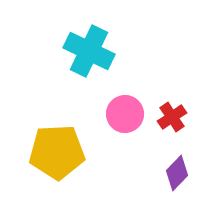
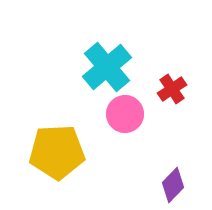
cyan cross: moved 18 px right, 16 px down; rotated 24 degrees clockwise
red cross: moved 28 px up
purple diamond: moved 4 px left, 12 px down
